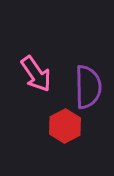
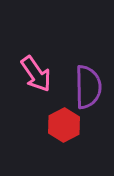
red hexagon: moved 1 px left, 1 px up
